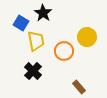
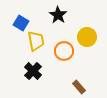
black star: moved 15 px right, 2 px down
